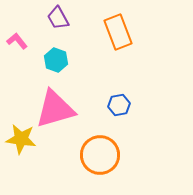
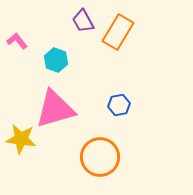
purple trapezoid: moved 25 px right, 3 px down
orange rectangle: rotated 52 degrees clockwise
orange circle: moved 2 px down
